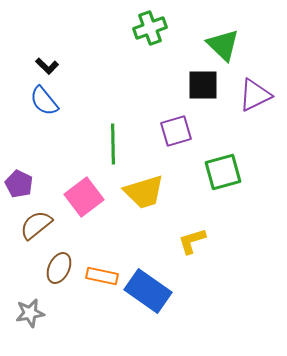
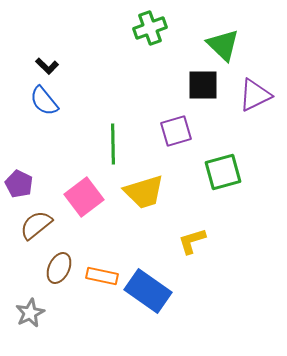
gray star: rotated 16 degrees counterclockwise
